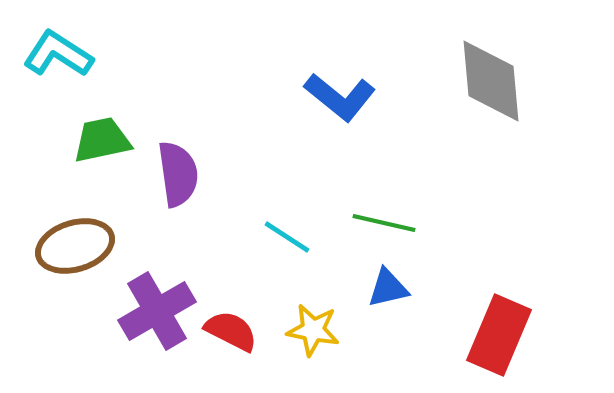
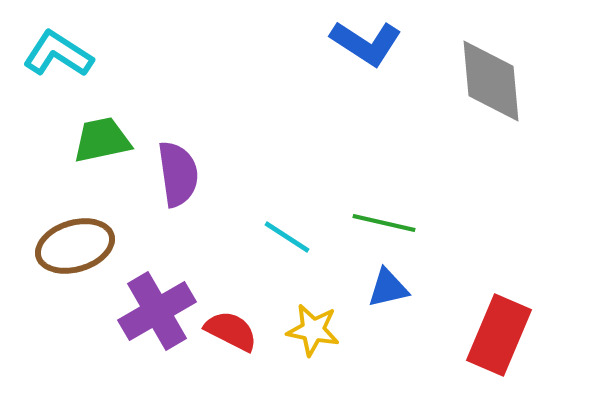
blue L-shape: moved 26 px right, 54 px up; rotated 6 degrees counterclockwise
